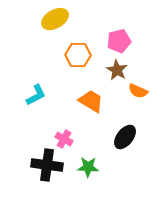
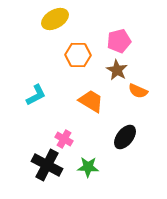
black cross: rotated 20 degrees clockwise
